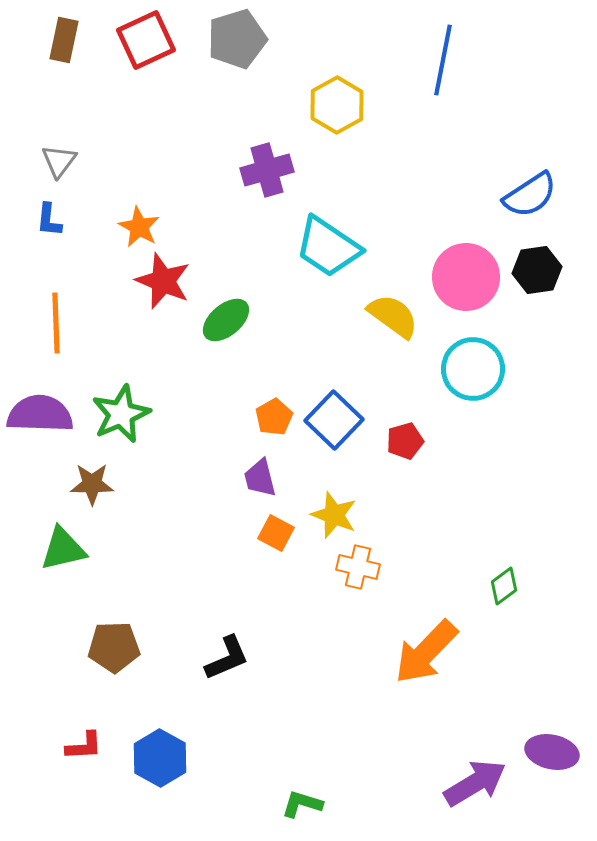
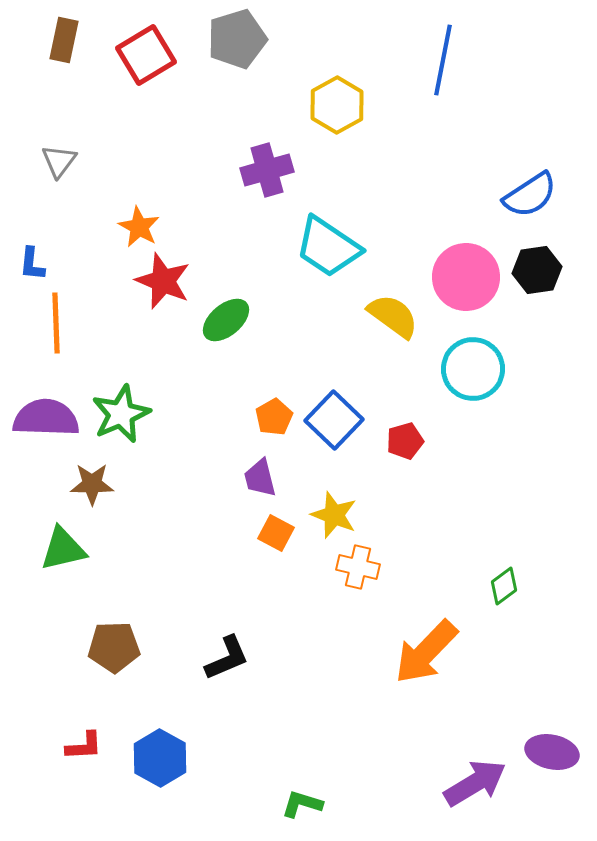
red square: moved 15 px down; rotated 6 degrees counterclockwise
blue L-shape: moved 17 px left, 44 px down
purple semicircle: moved 6 px right, 4 px down
